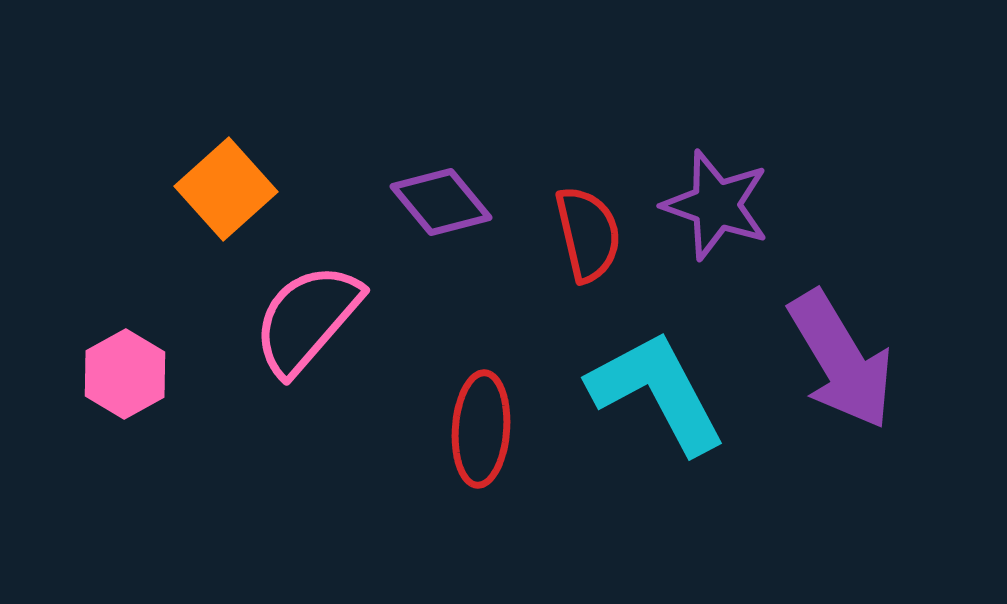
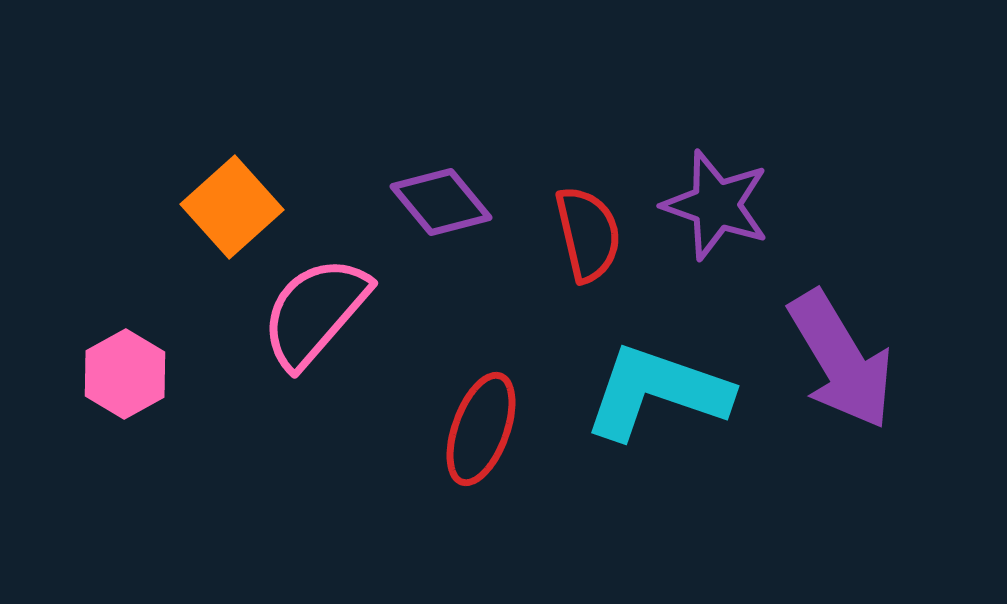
orange square: moved 6 px right, 18 px down
pink semicircle: moved 8 px right, 7 px up
cyan L-shape: rotated 43 degrees counterclockwise
red ellipse: rotated 16 degrees clockwise
